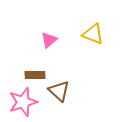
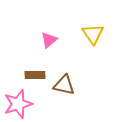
yellow triangle: rotated 35 degrees clockwise
brown triangle: moved 5 px right, 6 px up; rotated 30 degrees counterclockwise
pink star: moved 5 px left, 2 px down
